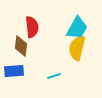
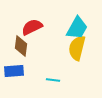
red semicircle: rotated 110 degrees counterclockwise
cyan line: moved 1 px left, 4 px down; rotated 24 degrees clockwise
